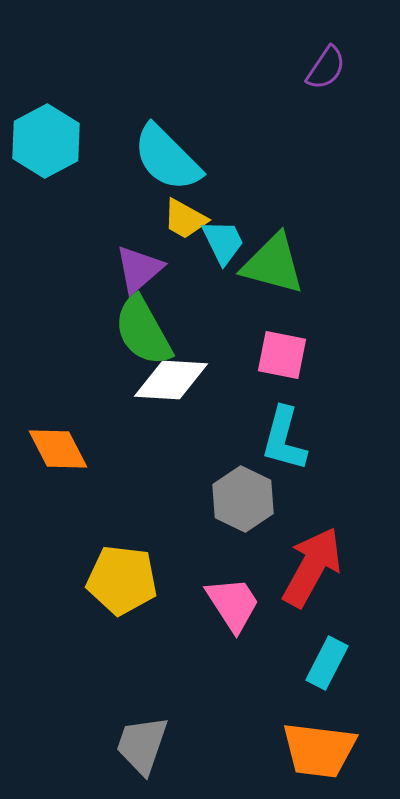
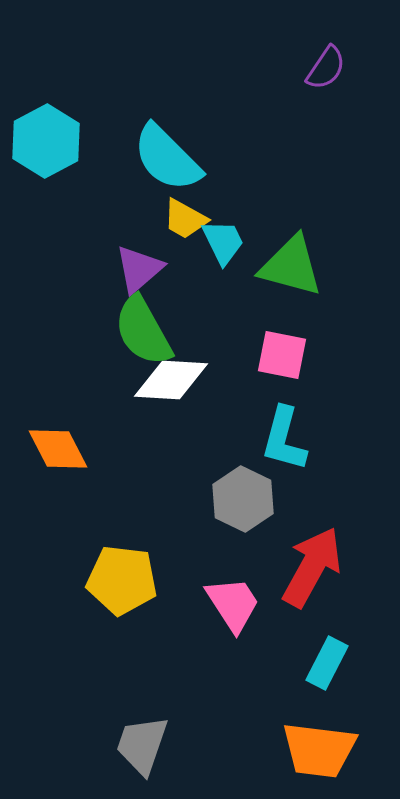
green triangle: moved 18 px right, 2 px down
